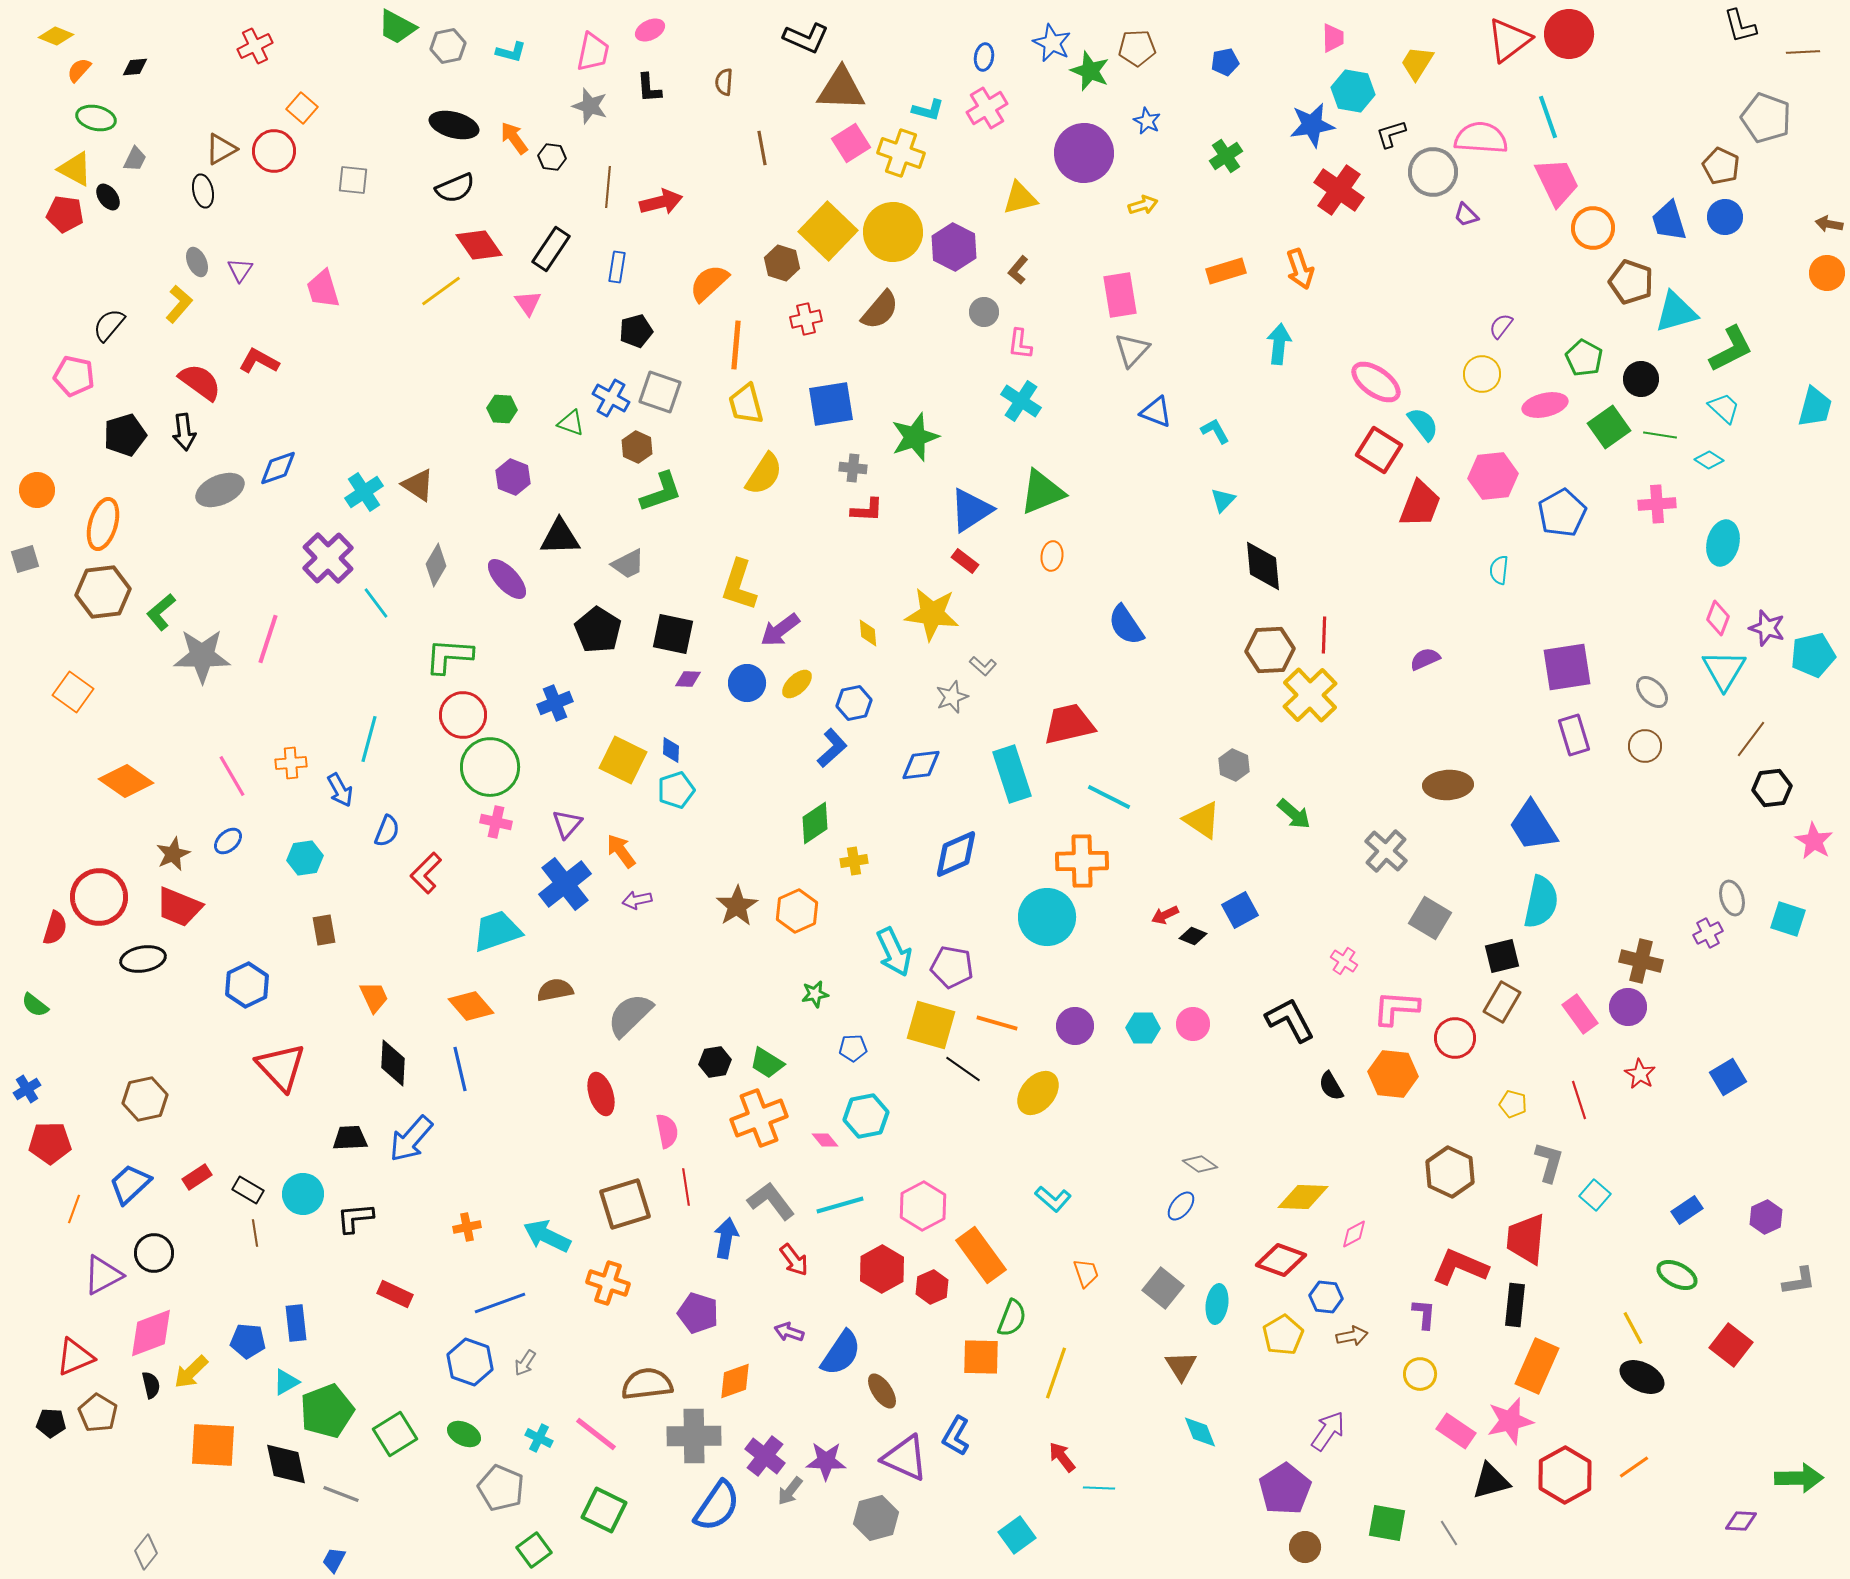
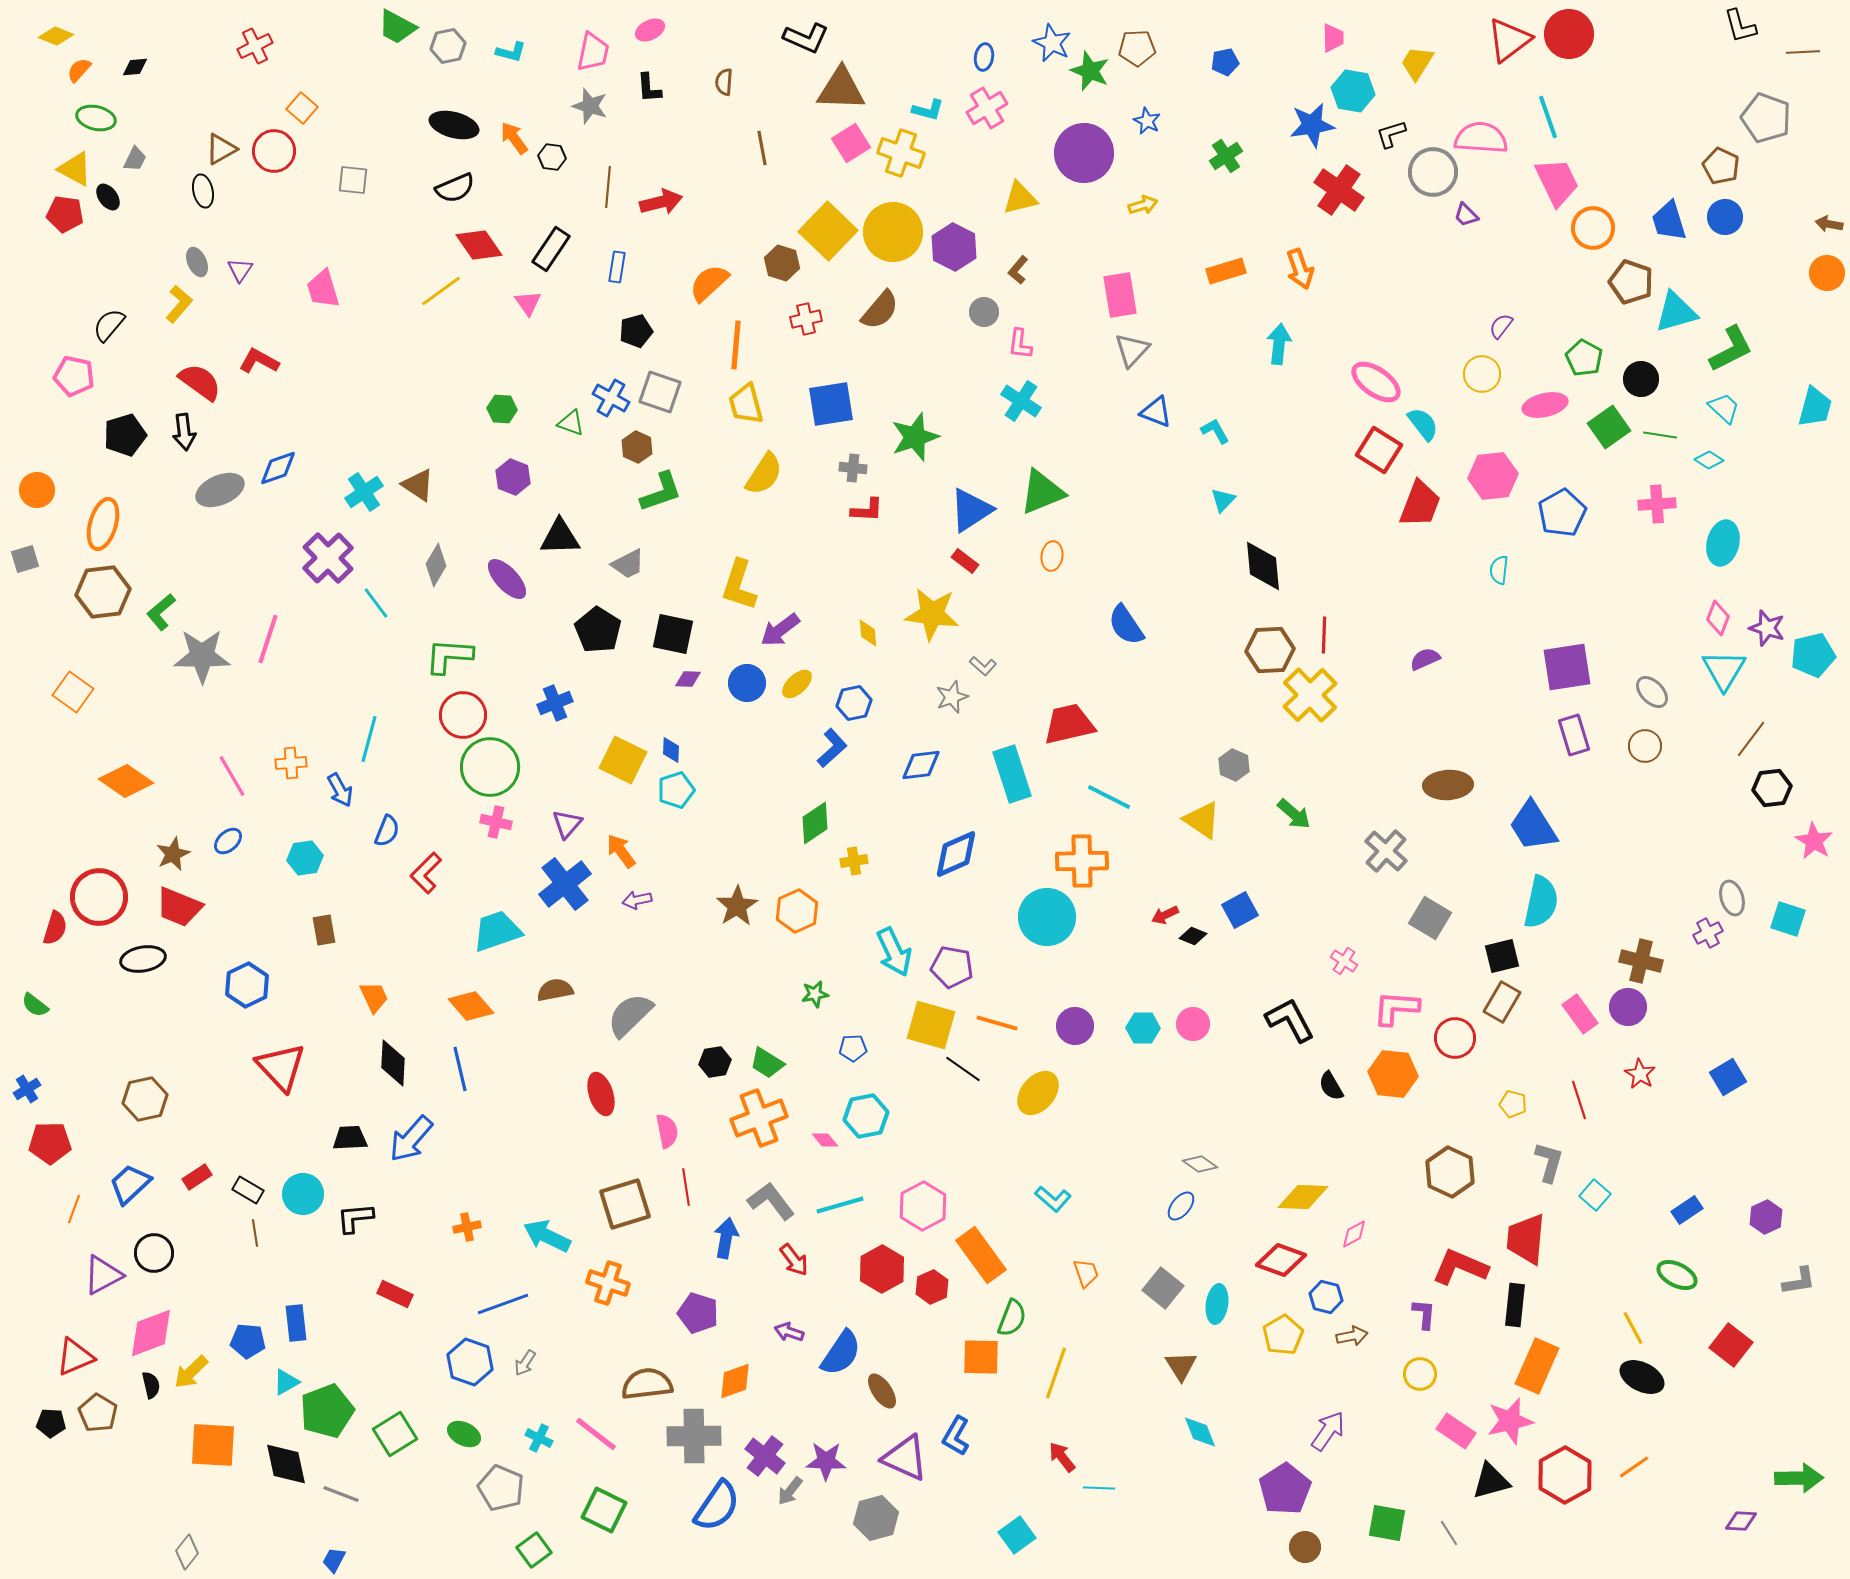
blue hexagon at (1326, 1297): rotated 8 degrees clockwise
blue line at (500, 1303): moved 3 px right, 1 px down
gray diamond at (146, 1552): moved 41 px right
